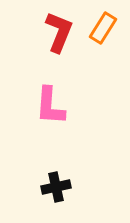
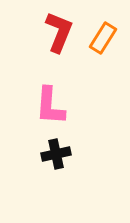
orange rectangle: moved 10 px down
black cross: moved 33 px up
